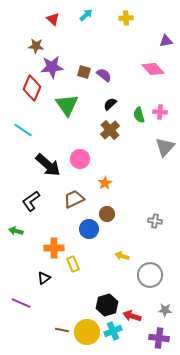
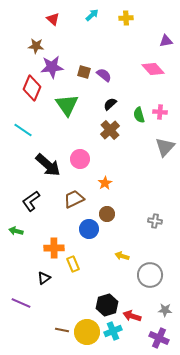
cyan arrow: moved 6 px right
purple cross: rotated 18 degrees clockwise
